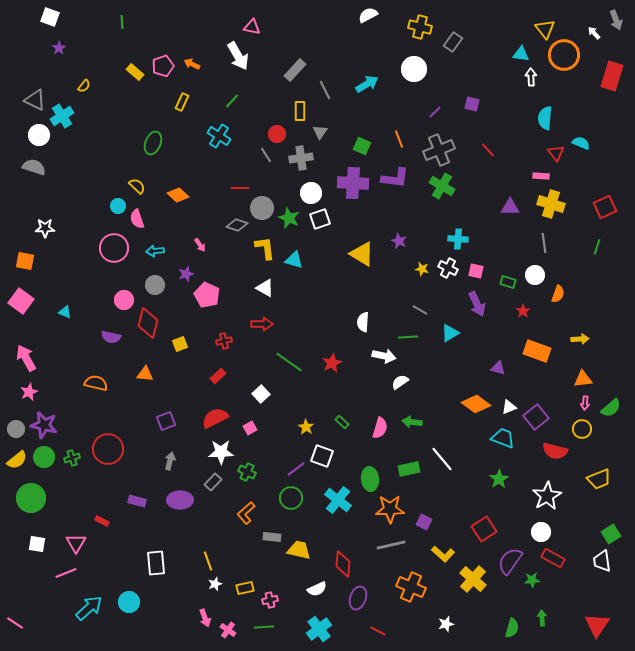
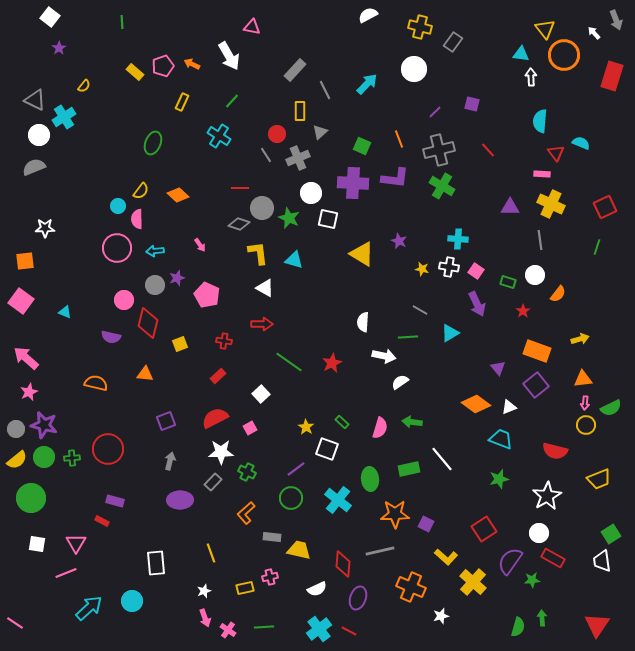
white square at (50, 17): rotated 18 degrees clockwise
white arrow at (238, 56): moved 9 px left
cyan arrow at (367, 84): rotated 15 degrees counterclockwise
cyan cross at (62, 116): moved 2 px right, 1 px down
cyan semicircle at (545, 118): moved 5 px left, 3 px down
gray triangle at (320, 132): rotated 14 degrees clockwise
gray cross at (439, 150): rotated 8 degrees clockwise
gray cross at (301, 158): moved 3 px left; rotated 15 degrees counterclockwise
gray semicircle at (34, 167): rotated 40 degrees counterclockwise
pink rectangle at (541, 176): moved 1 px right, 2 px up
yellow semicircle at (137, 186): moved 4 px right, 5 px down; rotated 84 degrees clockwise
yellow cross at (551, 204): rotated 8 degrees clockwise
pink semicircle at (137, 219): rotated 18 degrees clockwise
white square at (320, 219): moved 8 px right; rotated 30 degrees clockwise
gray diamond at (237, 225): moved 2 px right, 1 px up
gray line at (544, 243): moved 4 px left, 3 px up
pink circle at (114, 248): moved 3 px right
yellow L-shape at (265, 248): moved 7 px left, 5 px down
orange square at (25, 261): rotated 18 degrees counterclockwise
white cross at (448, 268): moved 1 px right, 1 px up; rotated 18 degrees counterclockwise
pink square at (476, 271): rotated 21 degrees clockwise
purple star at (186, 274): moved 9 px left, 4 px down
orange semicircle at (558, 294): rotated 18 degrees clockwise
yellow arrow at (580, 339): rotated 12 degrees counterclockwise
red cross at (224, 341): rotated 21 degrees clockwise
pink arrow at (26, 358): rotated 20 degrees counterclockwise
purple triangle at (498, 368): rotated 35 degrees clockwise
green semicircle at (611, 408): rotated 15 degrees clockwise
purple square at (536, 417): moved 32 px up
yellow circle at (582, 429): moved 4 px right, 4 px up
cyan trapezoid at (503, 438): moved 2 px left, 1 px down
white square at (322, 456): moved 5 px right, 7 px up
green cross at (72, 458): rotated 14 degrees clockwise
green star at (499, 479): rotated 18 degrees clockwise
purple rectangle at (137, 501): moved 22 px left
orange star at (390, 509): moved 5 px right, 5 px down
purple square at (424, 522): moved 2 px right, 2 px down
white circle at (541, 532): moved 2 px left, 1 px down
gray line at (391, 545): moved 11 px left, 6 px down
yellow L-shape at (443, 554): moved 3 px right, 3 px down
yellow line at (208, 561): moved 3 px right, 8 px up
yellow cross at (473, 579): moved 3 px down
white star at (215, 584): moved 11 px left, 7 px down
pink cross at (270, 600): moved 23 px up
cyan circle at (129, 602): moved 3 px right, 1 px up
white star at (446, 624): moved 5 px left, 8 px up
green semicircle at (512, 628): moved 6 px right, 1 px up
red line at (378, 631): moved 29 px left
